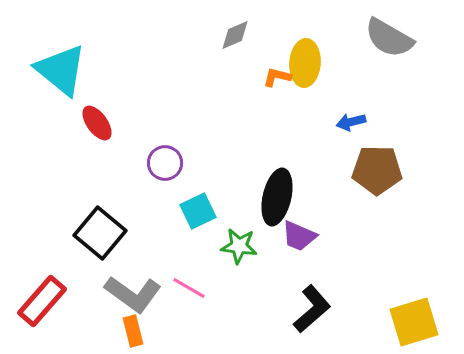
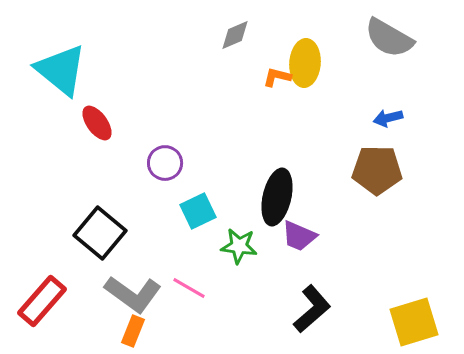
blue arrow: moved 37 px right, 4 px up
orange rectangle: rotated 36 degrees clockwise
